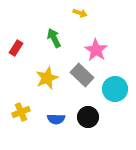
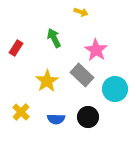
yellow arrow: moved 1 px right, 1 px up
yellow star: moved 3 px down; rotated 10 degrees counterclockwise
yellow cross: rotated 24 degrees counterclockwise
